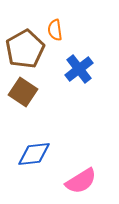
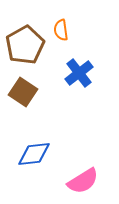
orange semicircle: moved 6 px right
brown pentagon: moved 4 px up
blue cross: moved 4 px down
pink semicircle: moved 2 px right
